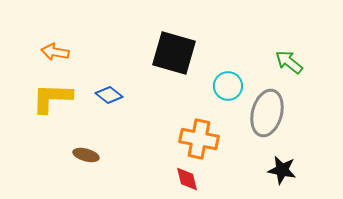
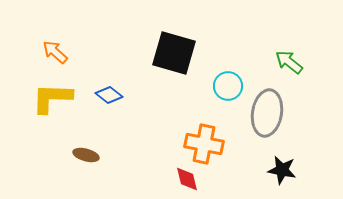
orange arrow: rotated 32 degrees clockwise
gray ellipse: rotated 6 degrees counterclockwise
orange cross: moved 5 px right, 5 px down
